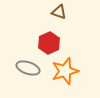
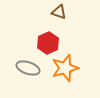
red hexagon: moved 1 px left
orange star: moved 3 px up
